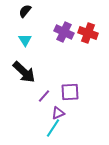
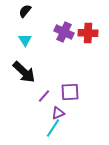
red cross: rotated 18 degrees counterclockwise
